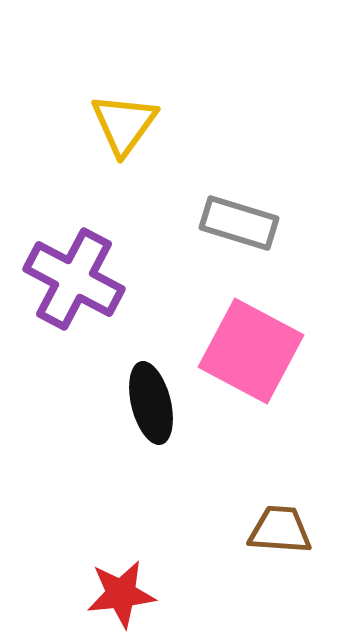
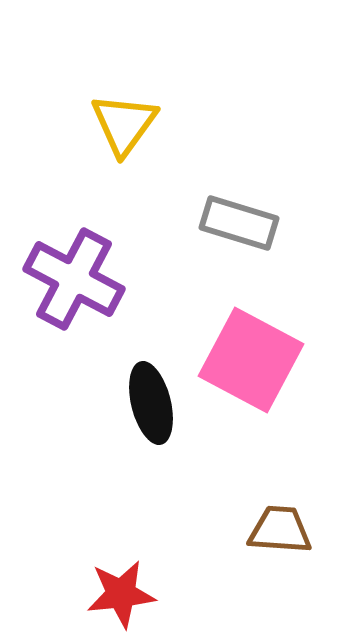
pink square: moved 9 px down
